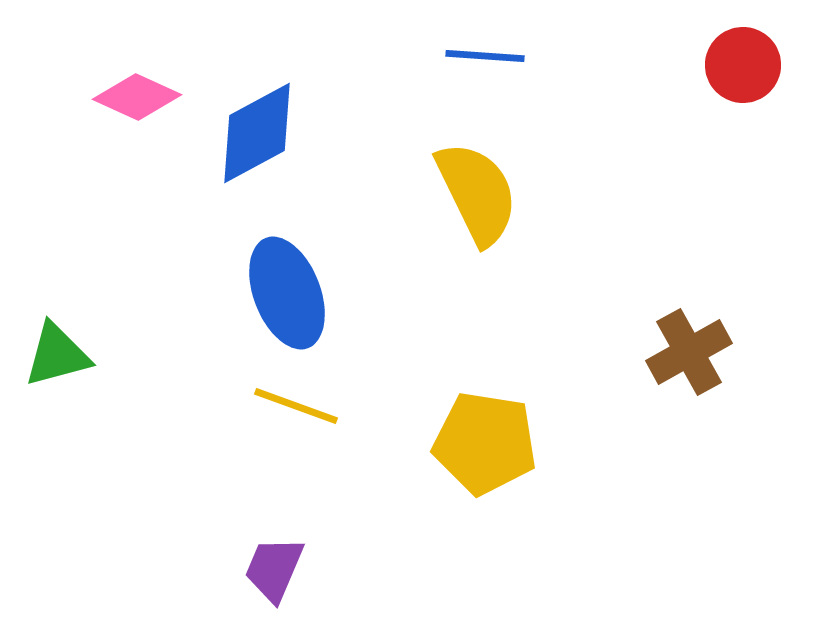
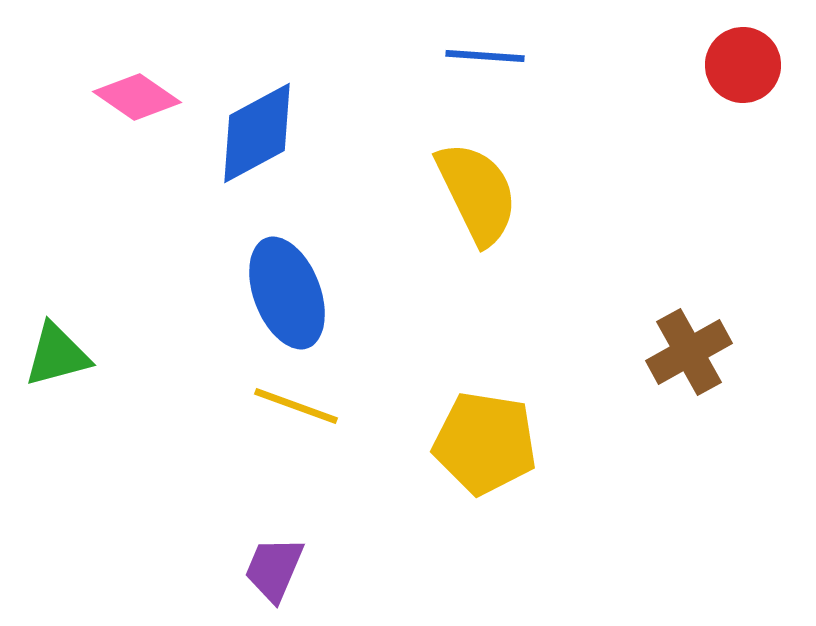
pink diamond: rotated 10 degrees clockwise
